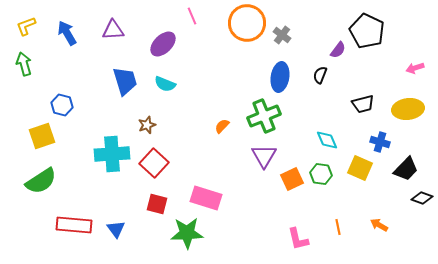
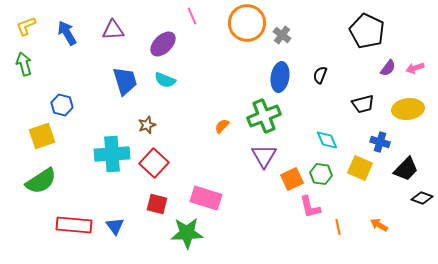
purple semicircle at (338, 50): moved 50 px right, 18 px down
cyan semicircle at (165, 84): moved 4 px up
blue triangle at (116, 229): moved 1 px left, 3 px up
pink L-shape at (298, 239): moved 12 px right, 32 px up
